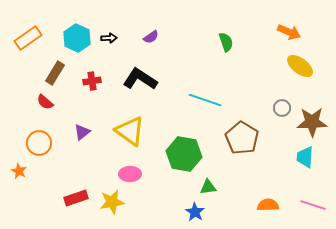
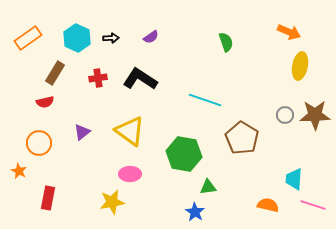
black arrow: moved 2 px right
yellow ellipse: rotated 64 degrees clockwise
red cross: moved 6 px right, 3 px up
red semicircle: rotated 54 degrees counterclockwise
gray circle: moved 3 px right, 7 px down
brown star: moved 3 px right, 7 px up
cyan trapezoid: moved 11 px left, 22 px down
red rectangle: moved 28 px left; rotated 60 degrees counterclockwise
orange semicircle: rotated 15 degrees clockwise
